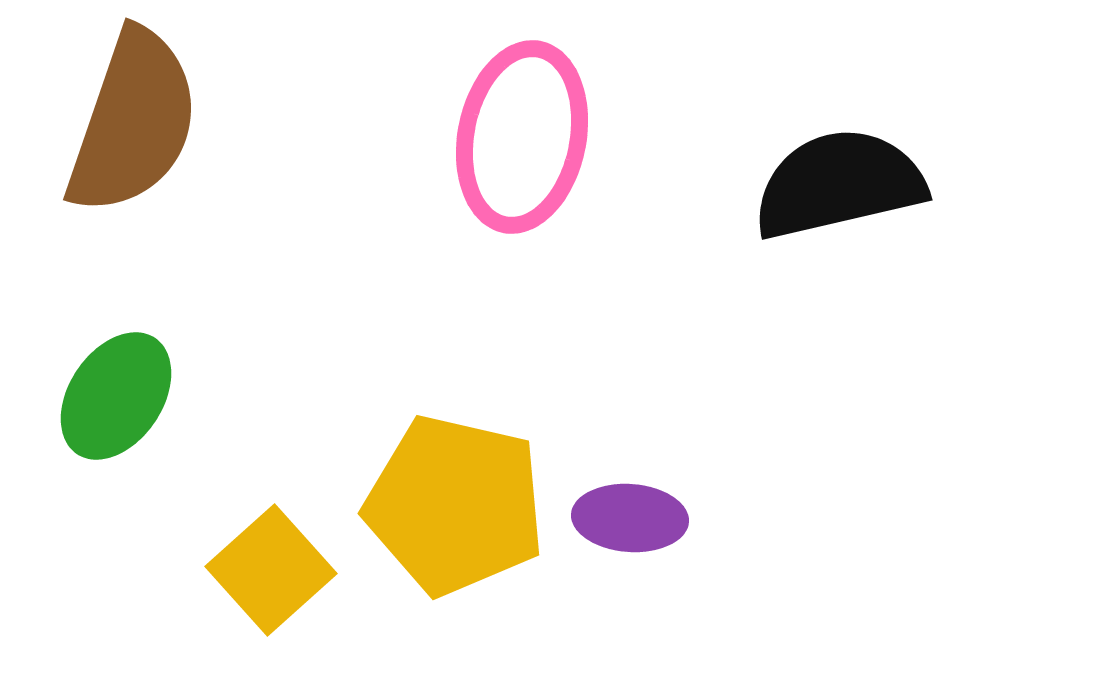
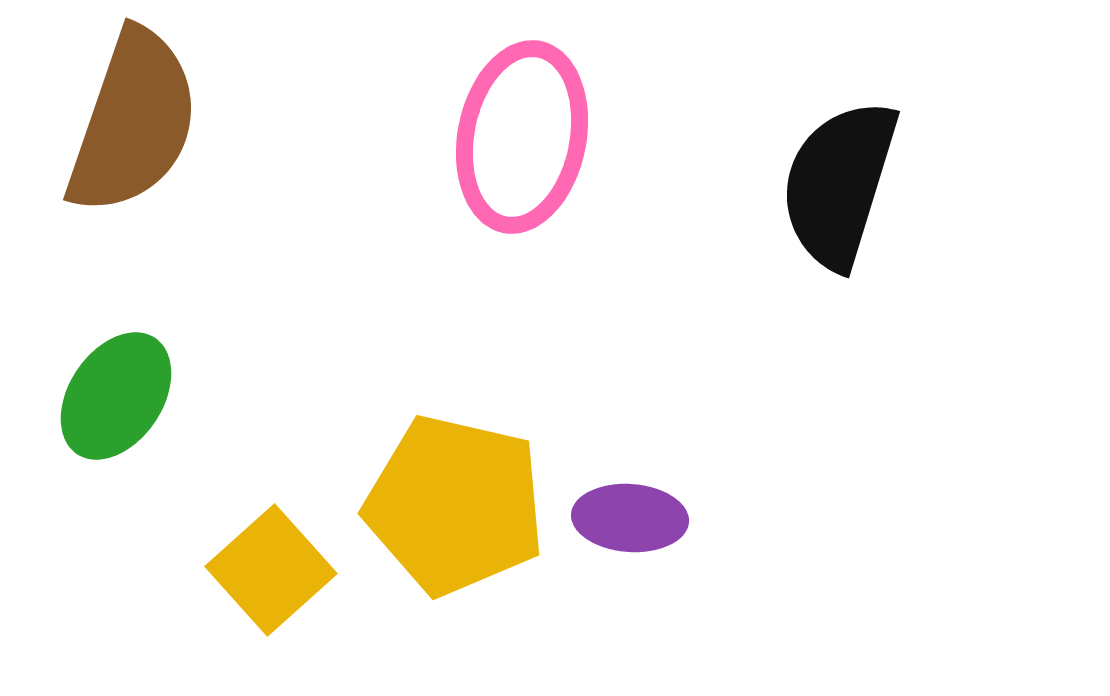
black semicircle: rotated 60 degrees counterclockwise
